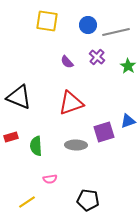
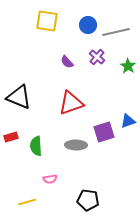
yellow line: rotated 18 degrees clockwise
